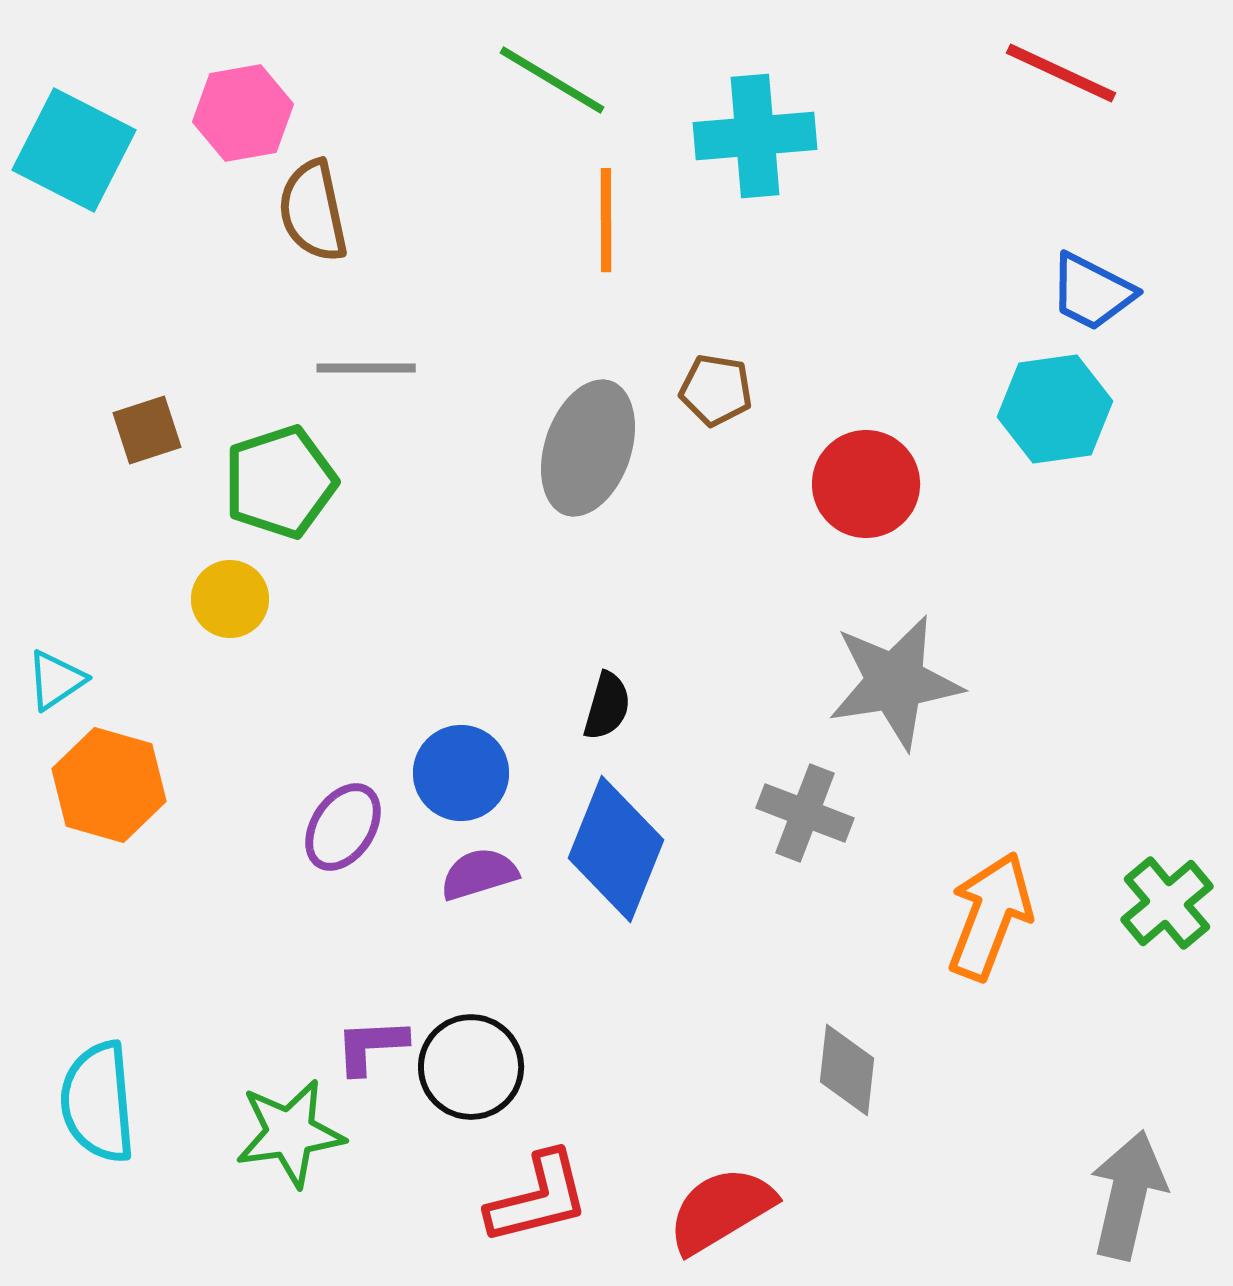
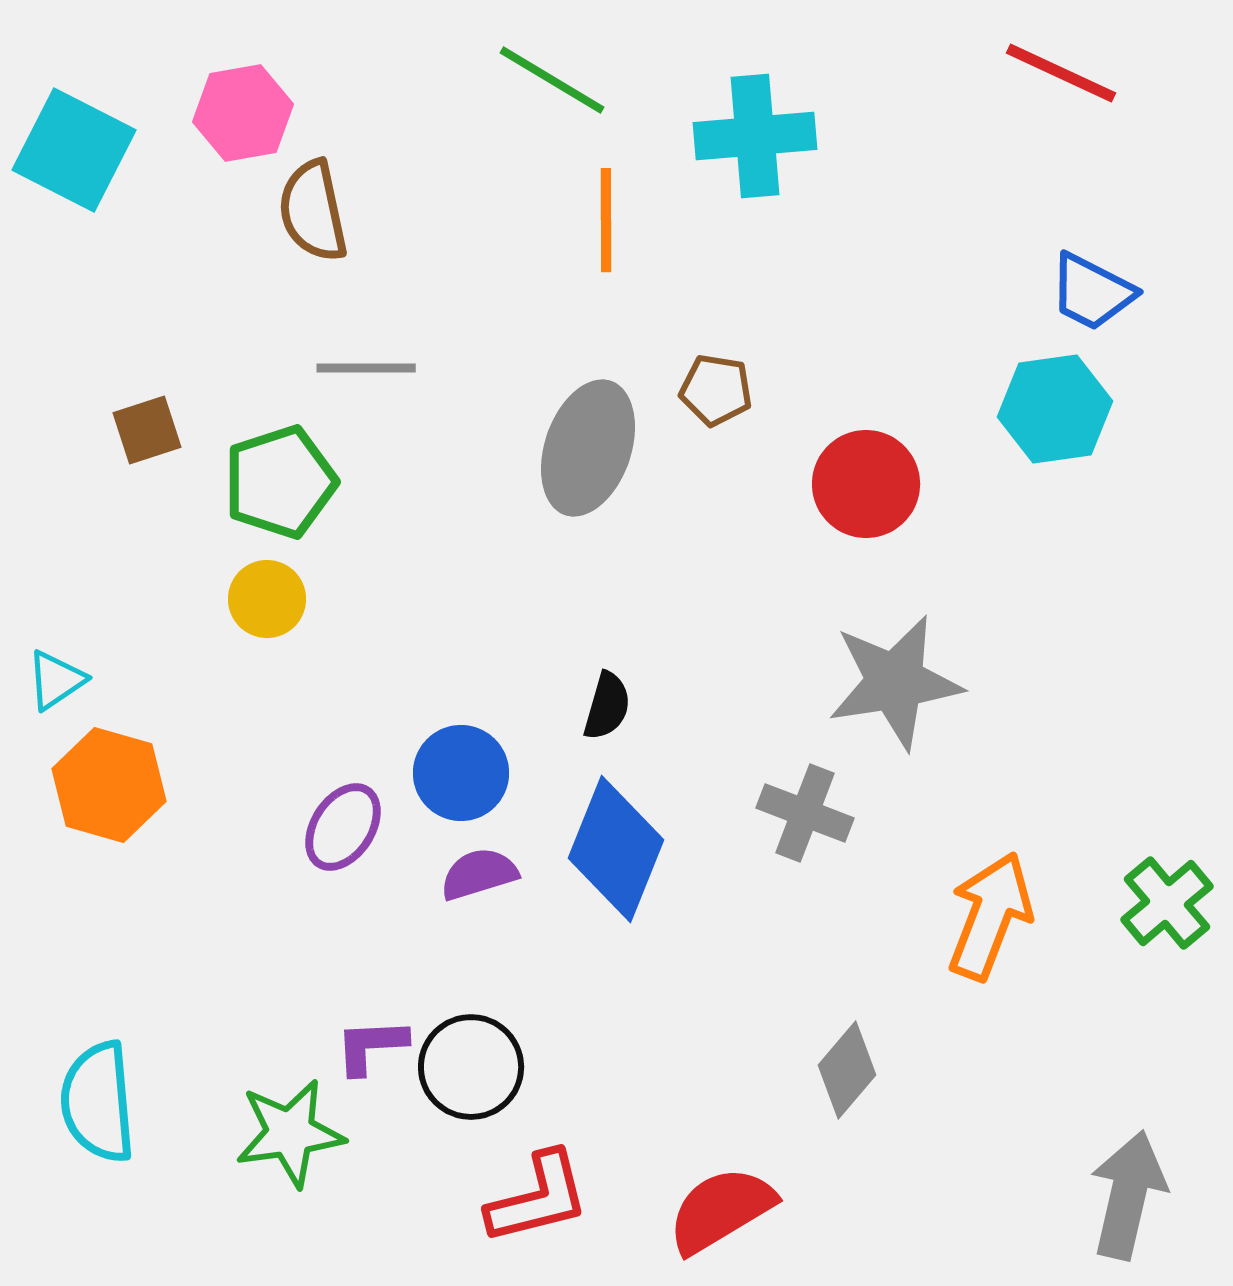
yellow circle: moved 37 px right
gray diamond: rotated 34 degrees clockwise
